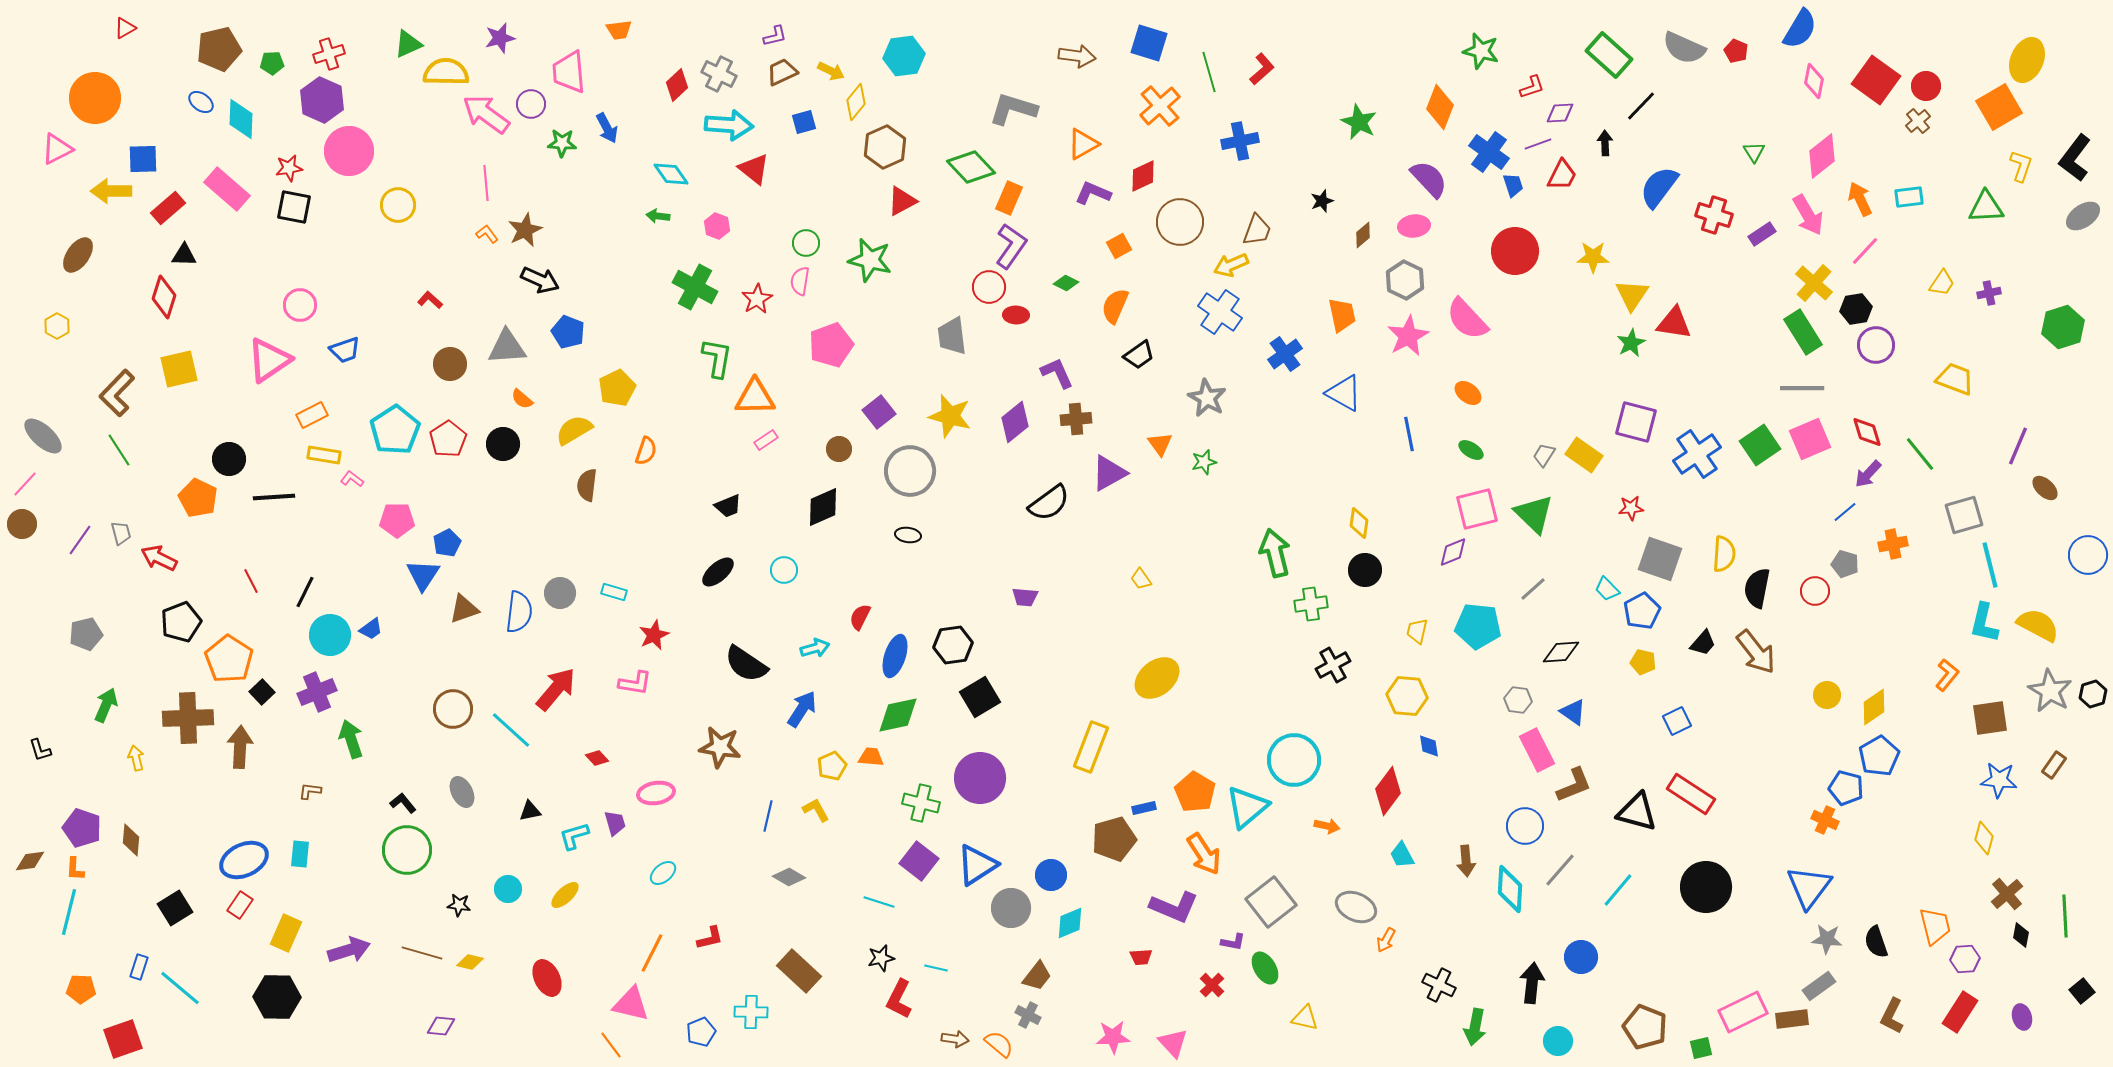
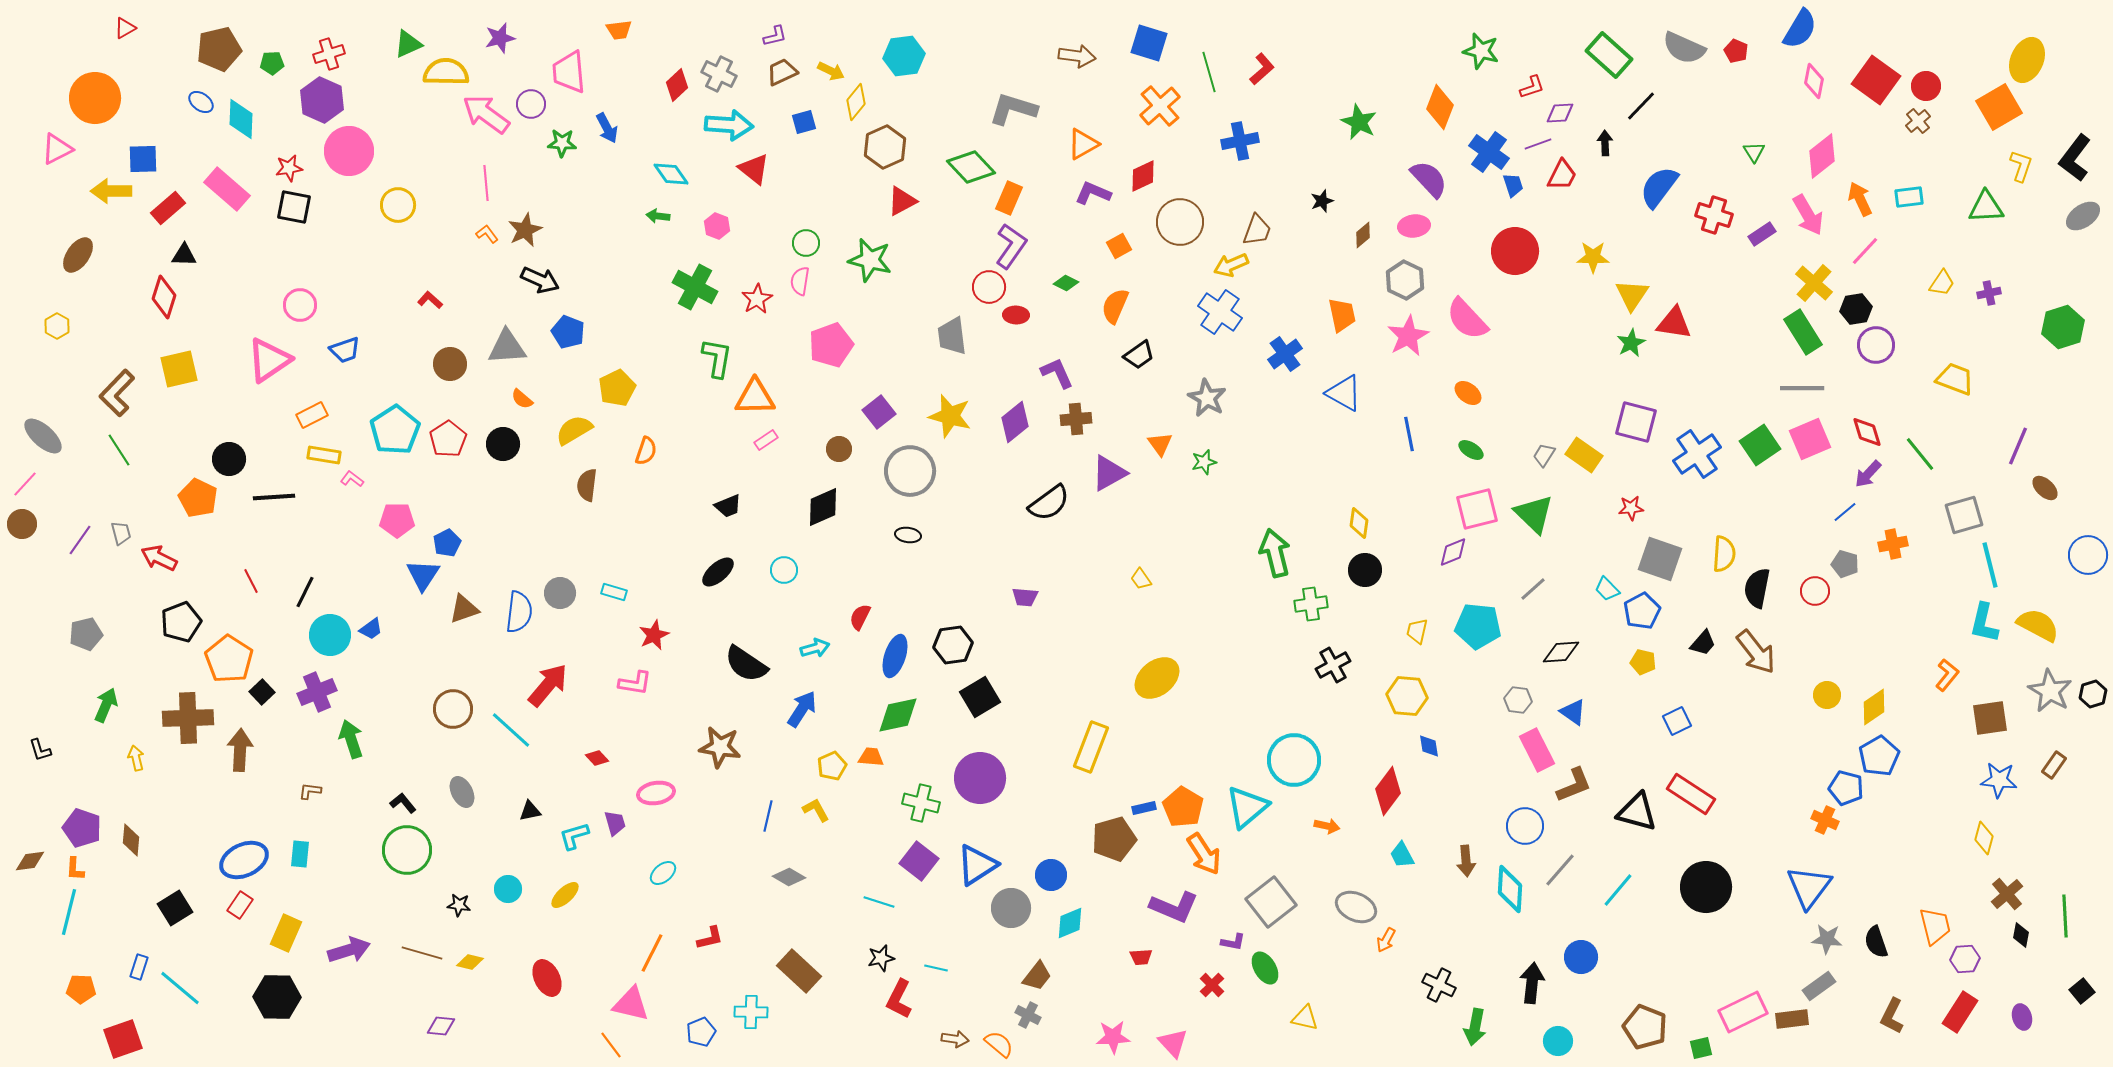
red arrow at (556, 689): moved 8 px left, 4 px up
brown arrow at (240, 747): moved 3 px down
orange pentagon at (1195, 792): moved 12 px left, 15 px down
